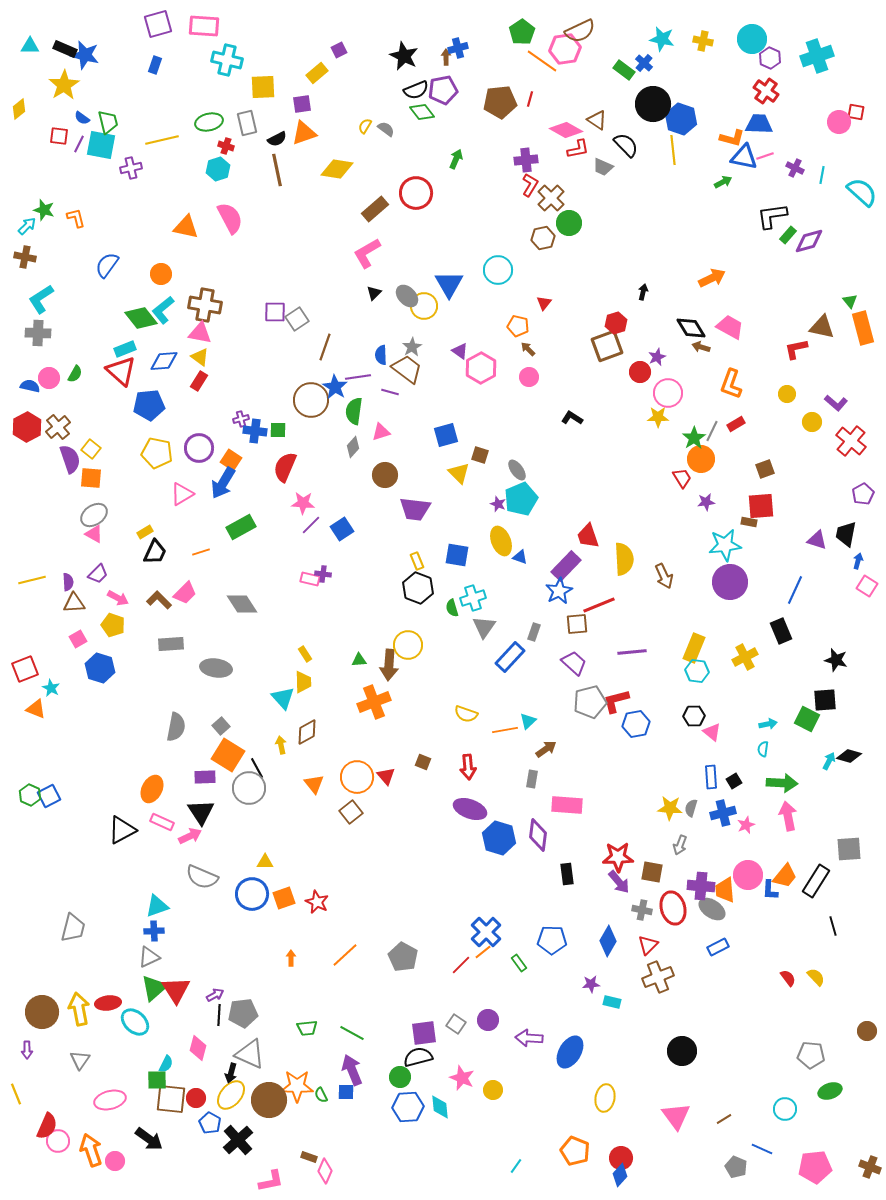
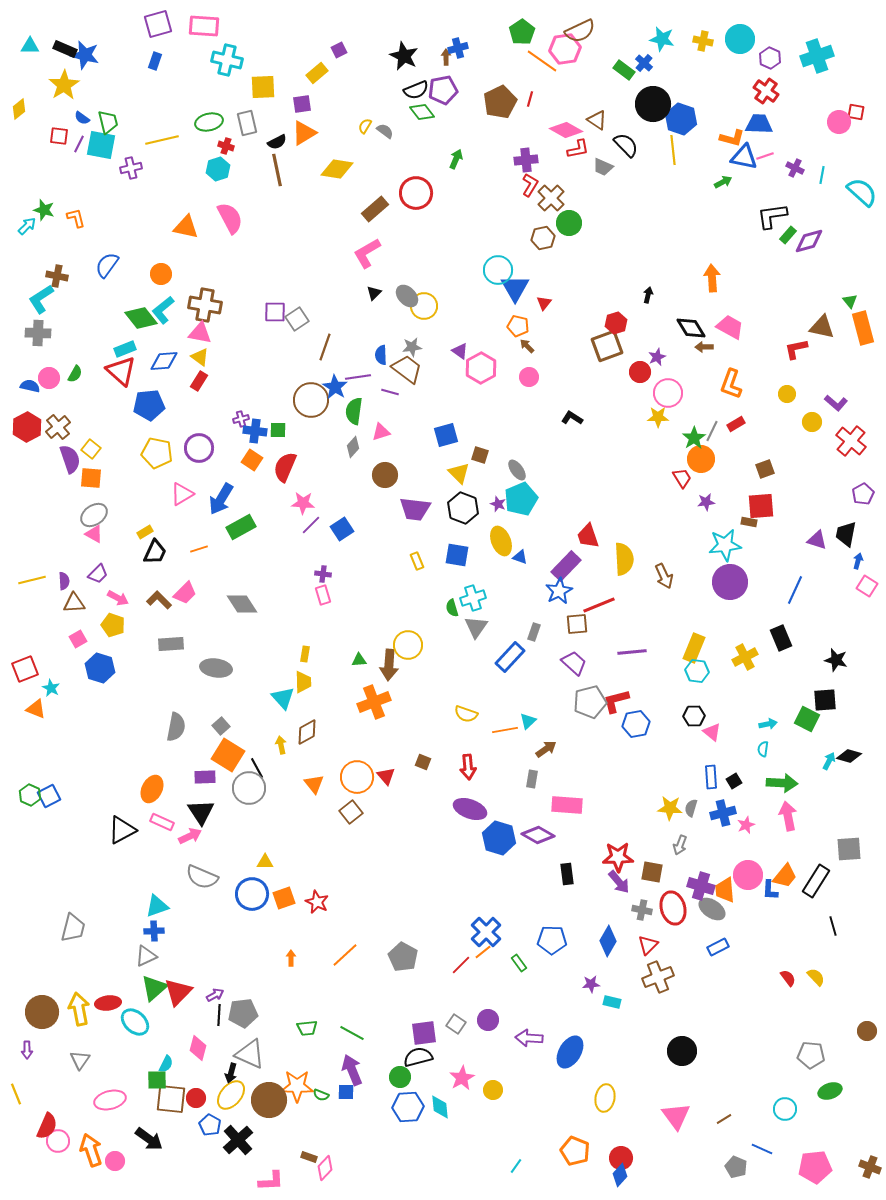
cyan circle at (752, 39): moved 12 px left
blue rectangle at (155, 65): moved 4 px up
brown pentagon at (500, 102): rotated 20 degrees counterclockwise
gray semicircle at (386, 129): moved 1 px left, 2 px down
orange triangle at (304, 133): rotated 12 degrees counterclockwise
black semicircle at (277, 139): moved 3 px down
brown cross at (25, 257): moved 32 px right, 19 px down
orange arrow at (712, 278): rotated 68 degrees counterclockwise
blue triangle at (449, 284): moved 66 px right, 4 px down
black arrow at (643, 292): moved 5 px right, 3 px down
gray star at (412, 347): rotated 24 degrees clockwise
brown arrow at (701, 347): moved 3 px right; rotated 18 degrees counterclockwise
brown arrow at (528, 349): moved 1 px left, 3 px up
orange square at (231, 460): moved 21 px right
blue arrow at (223, 483): moved 2 px left, 16 px down
orange line at (201, 552): moved 2 px left, 3 px up
pink rectangle at (310, 579): moved 13 px right, 16 px down; rotated 60 degrees clockwise
purple semicircle at (68, 582): moved 4 px left, 1 px up
black hexagon at (418, 588): moved 45 px right, 80 px up
gray triangle at (484, 627): moved 8 px left
black rectangle at (781, 631): moved 7 px down
yellow rectangle at (305, 654): rotated 42 degrees clockwise
purple diamond at (538, 835): rotated 68 degrees counterclockwise
purple cross at (701, 886): rotated 12 degrees clockwise
gray triangle at (149, 957): moved 3 px left, 1 px up
red triangle at (176, 990): moved 2 px right, 2 px down; rotated 16 degrees clockwise
pink star at (462, 1078): rotated 20 degrees clockwise
green semicircle at (321, 1095): rotated 42 degrees counterclockwise
blue pentagon at (210, 1123): moved 2 px down
pink diamond at (325, 1171): moved 3 px up; rotated 20 degrees clockwise
pink L-shape at (271, 1181): rotated 8 degrees clockwise
